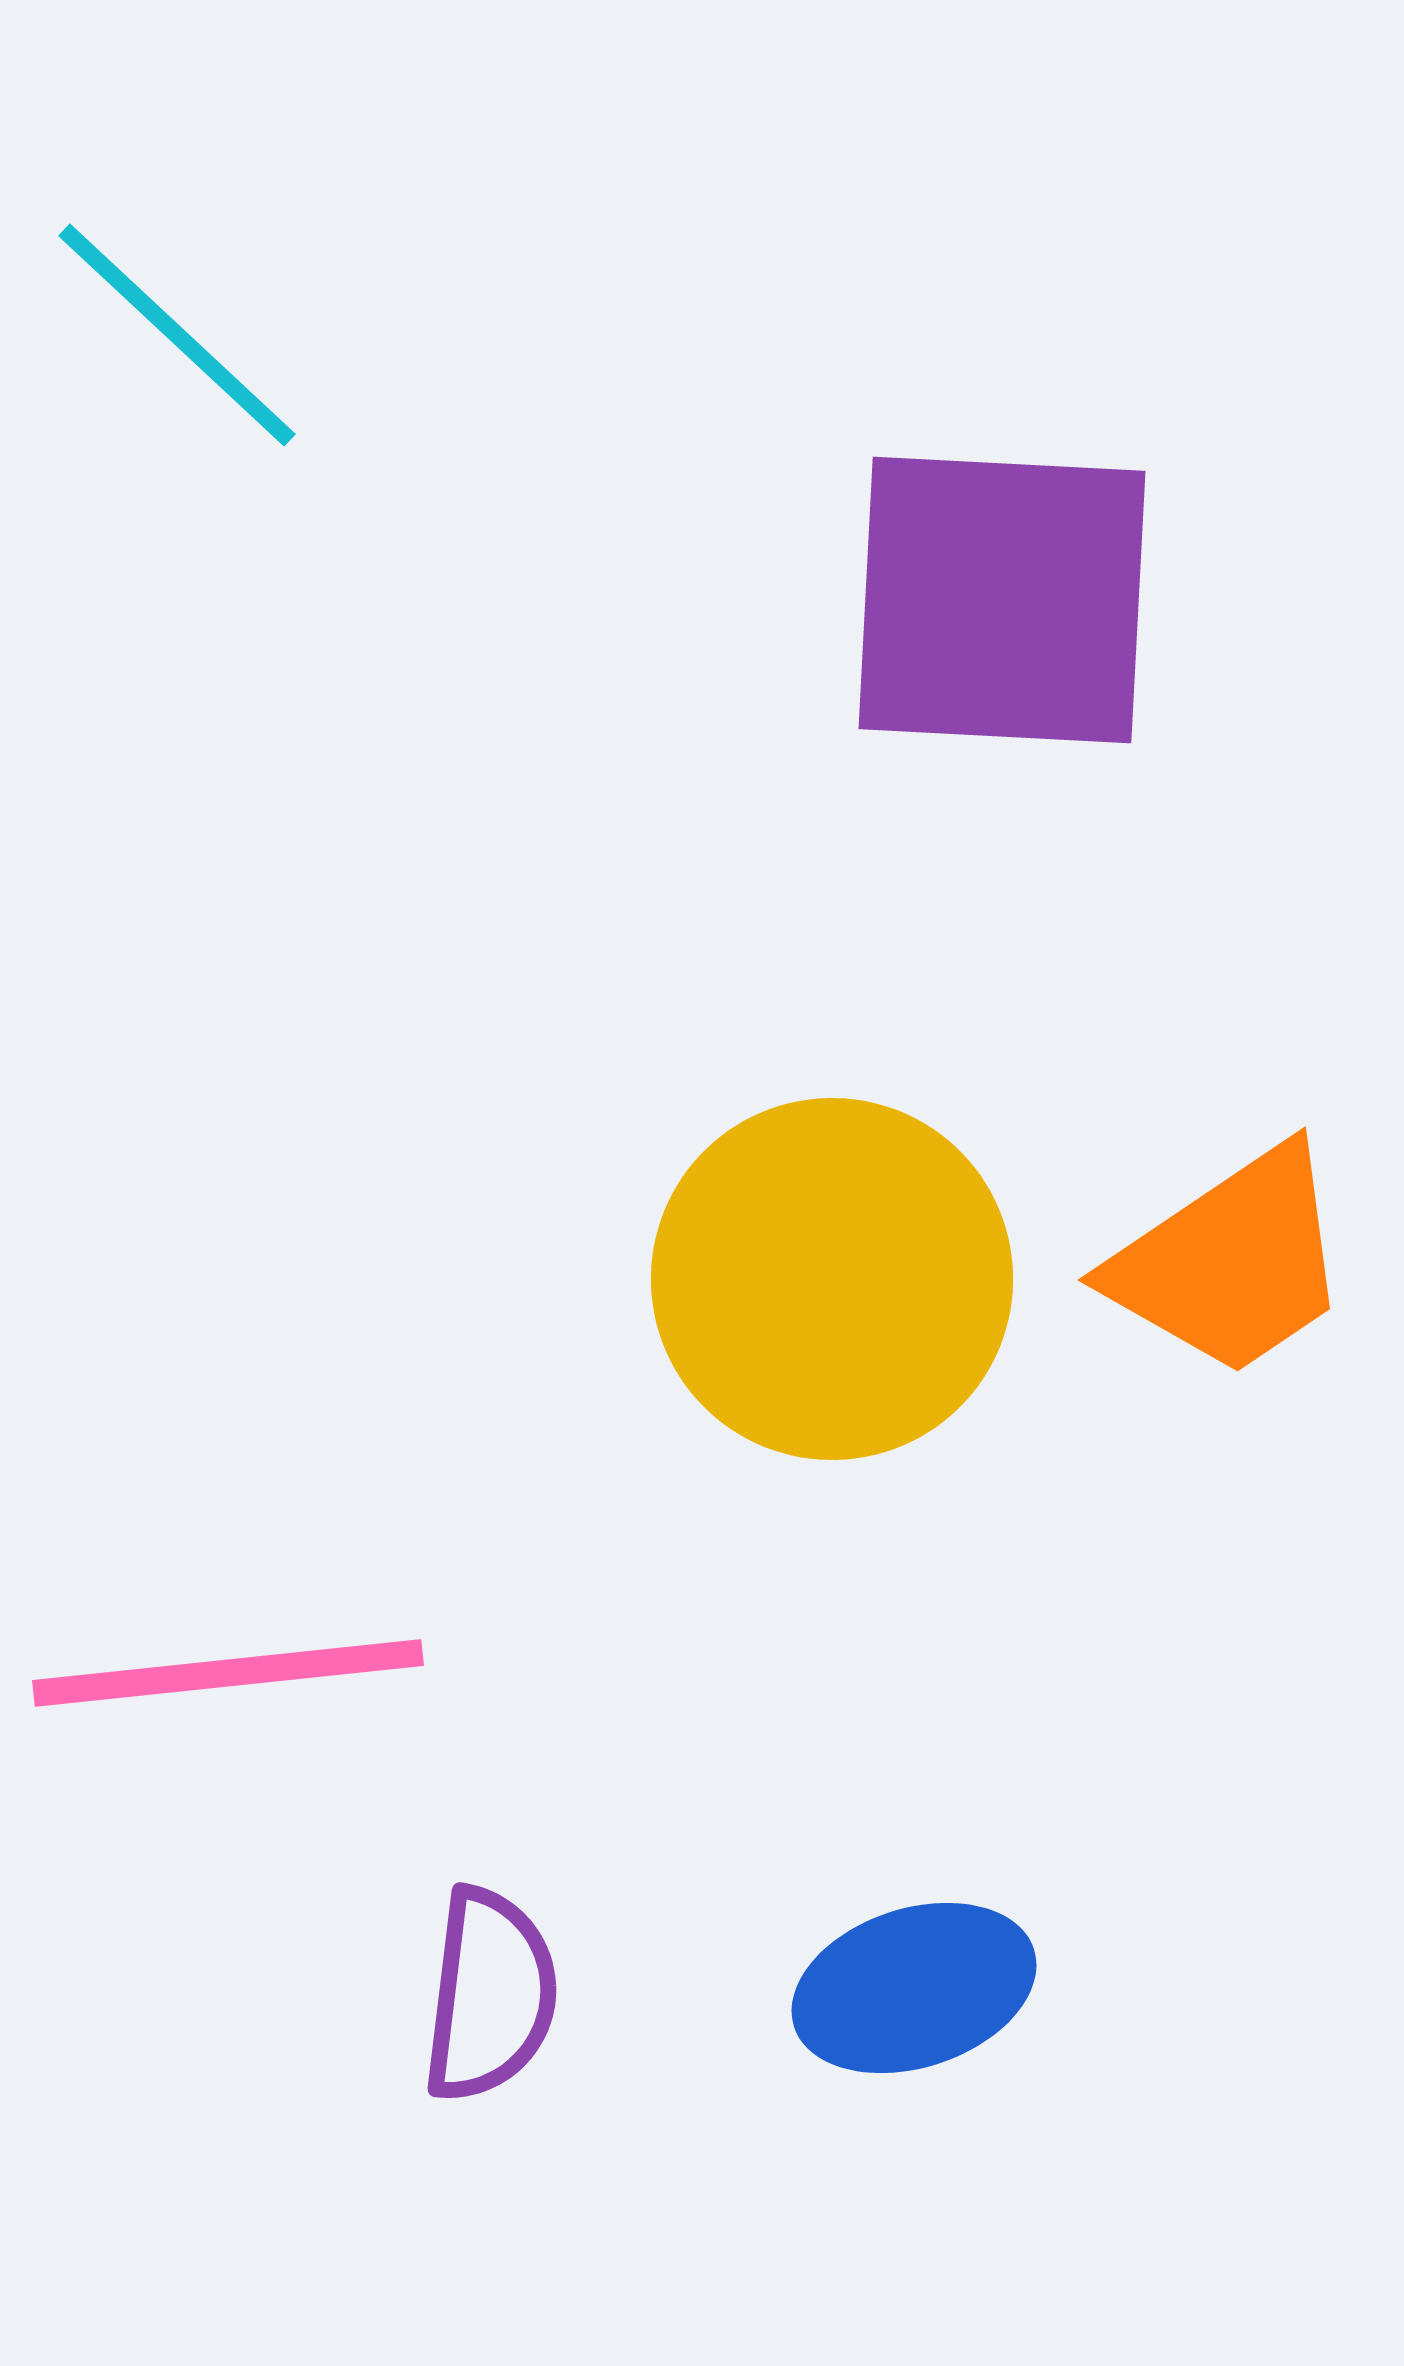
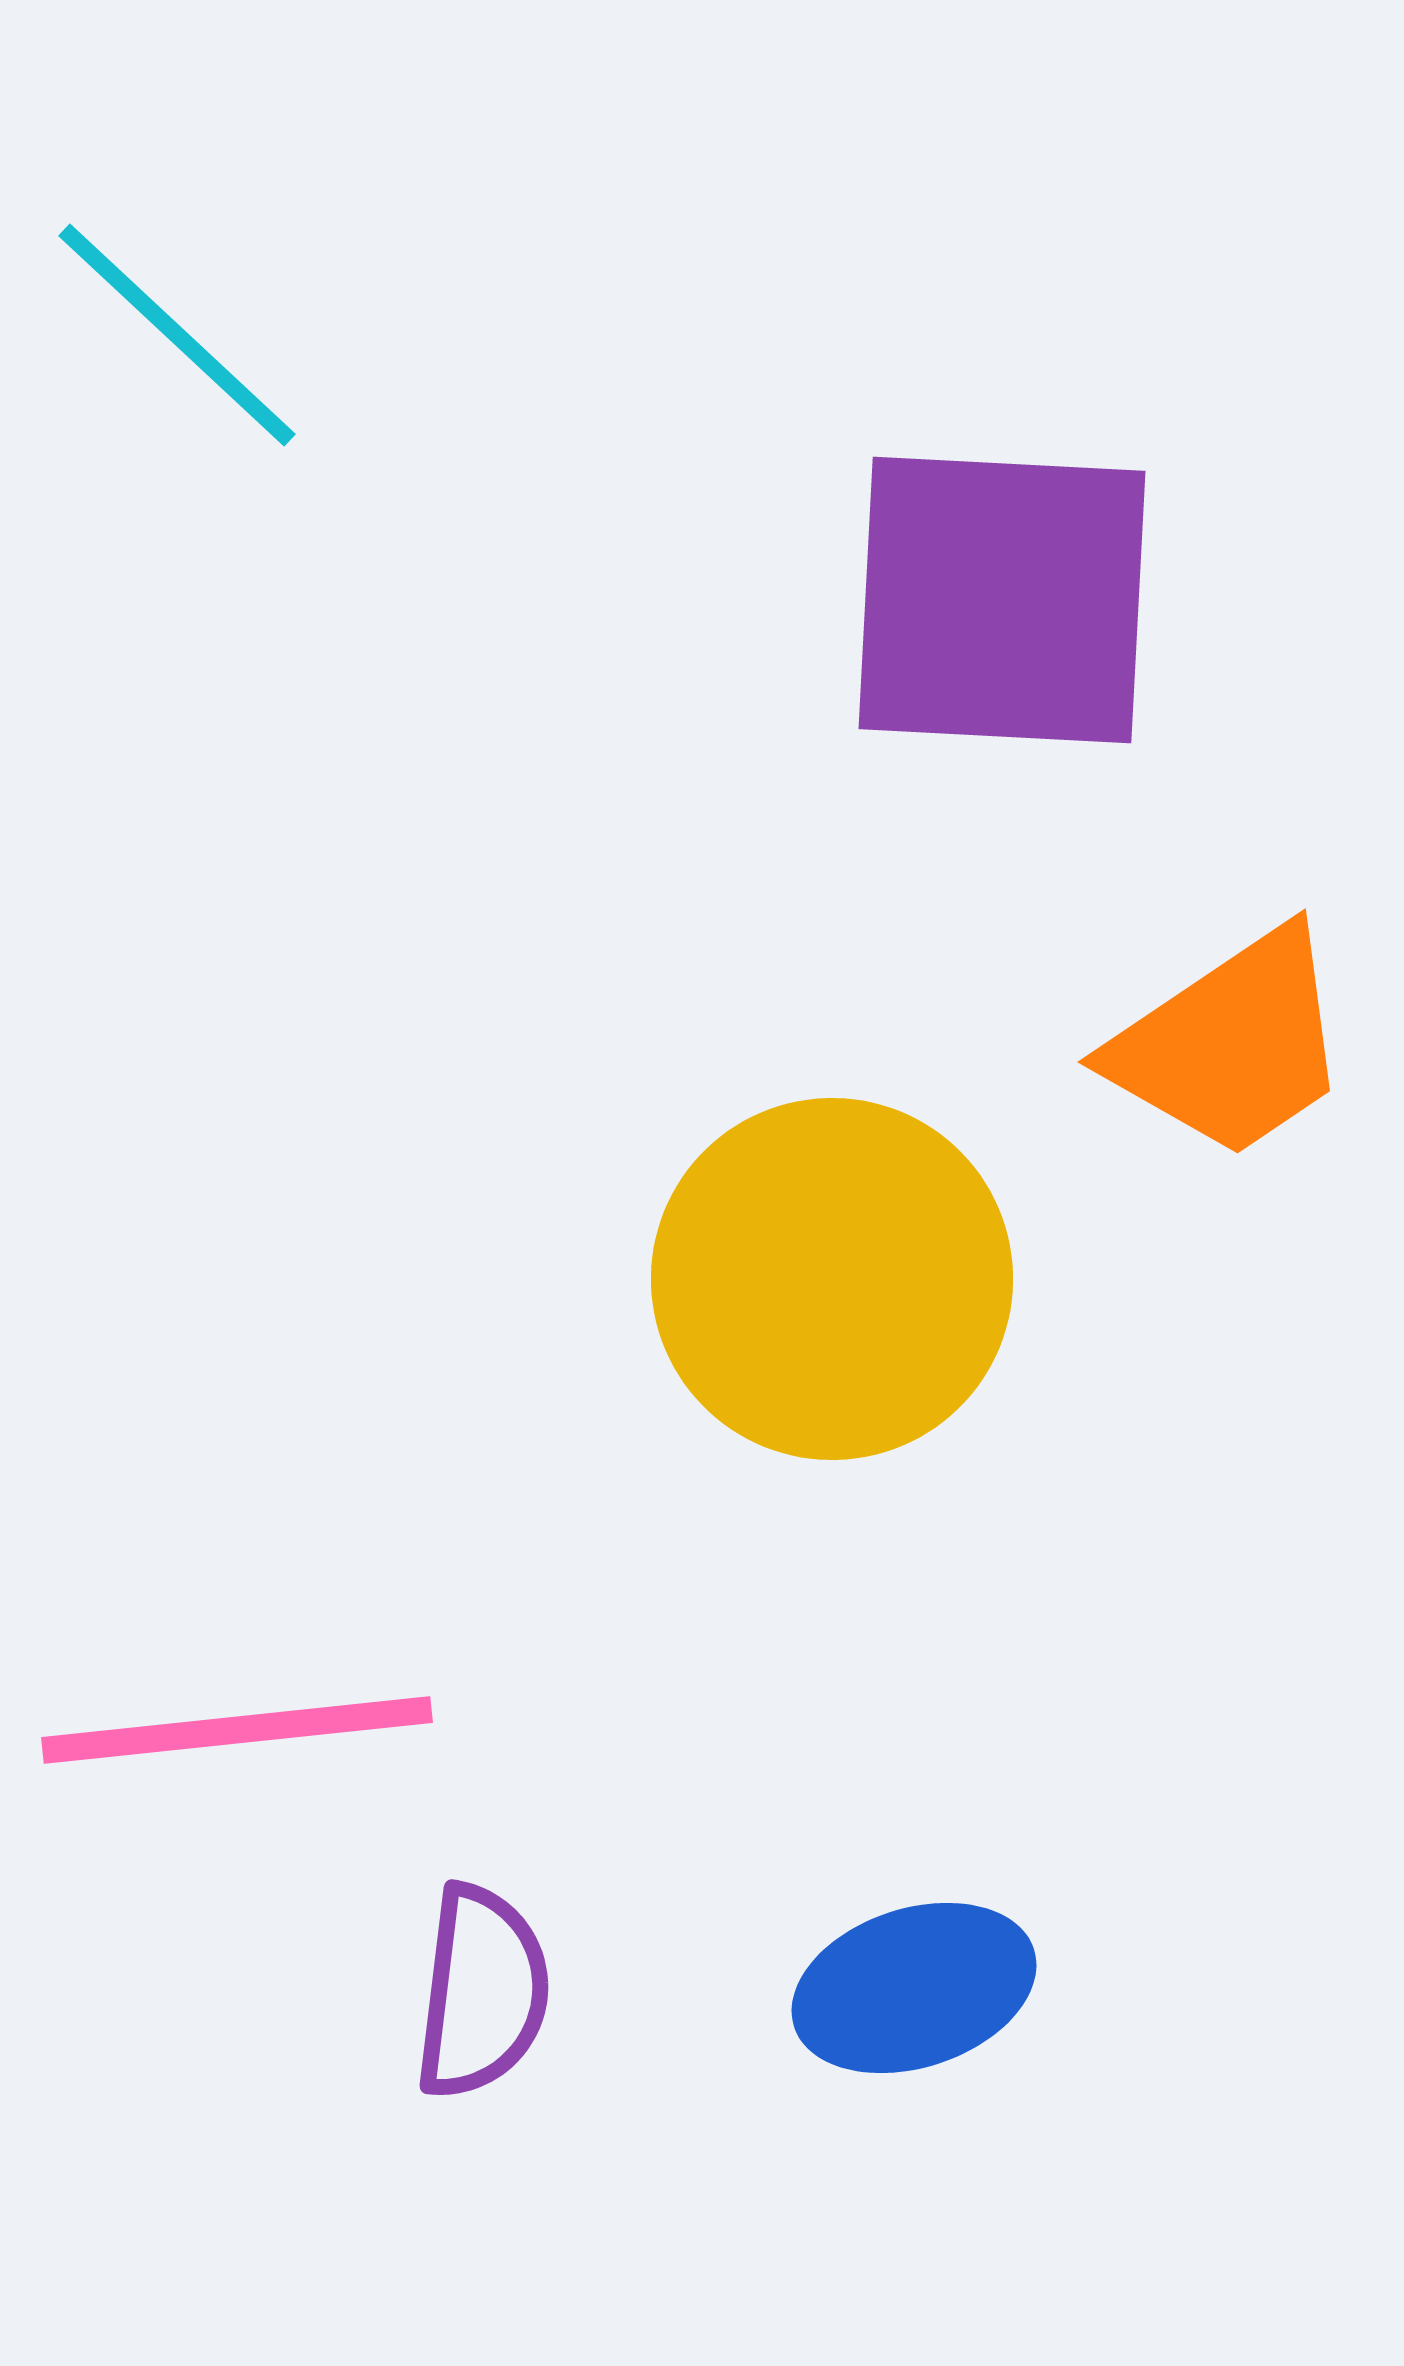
orange trapezoid: moved 218 px up
pink line: moved 9 px right, 57 px down
purple semicircle: moved 8 px left, 3 px up
